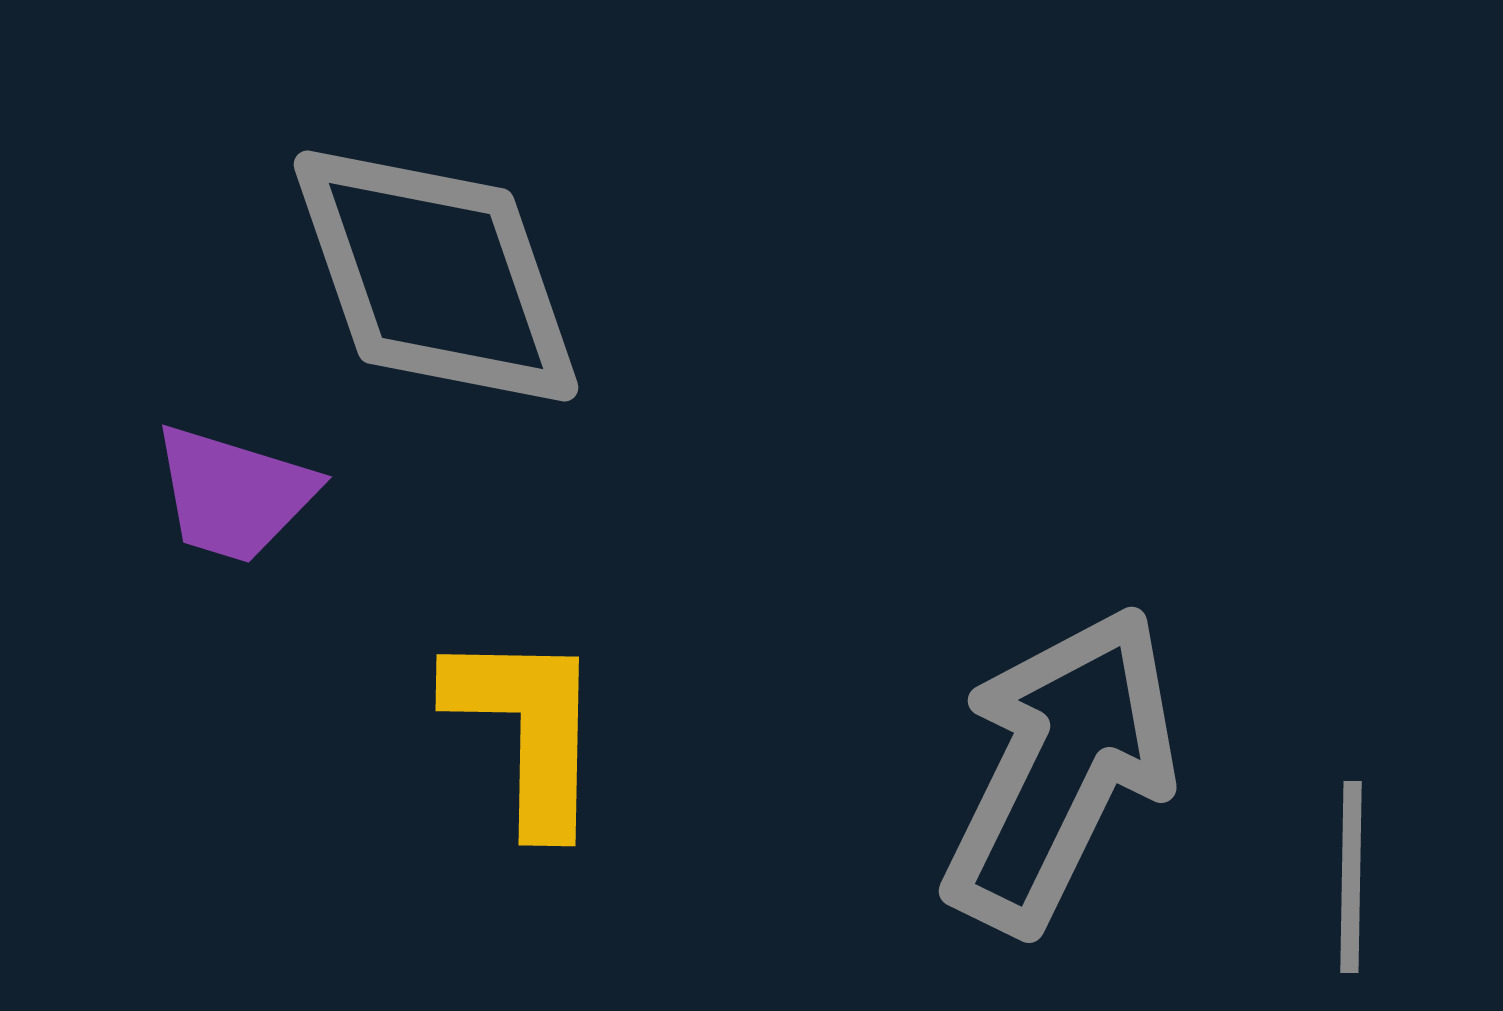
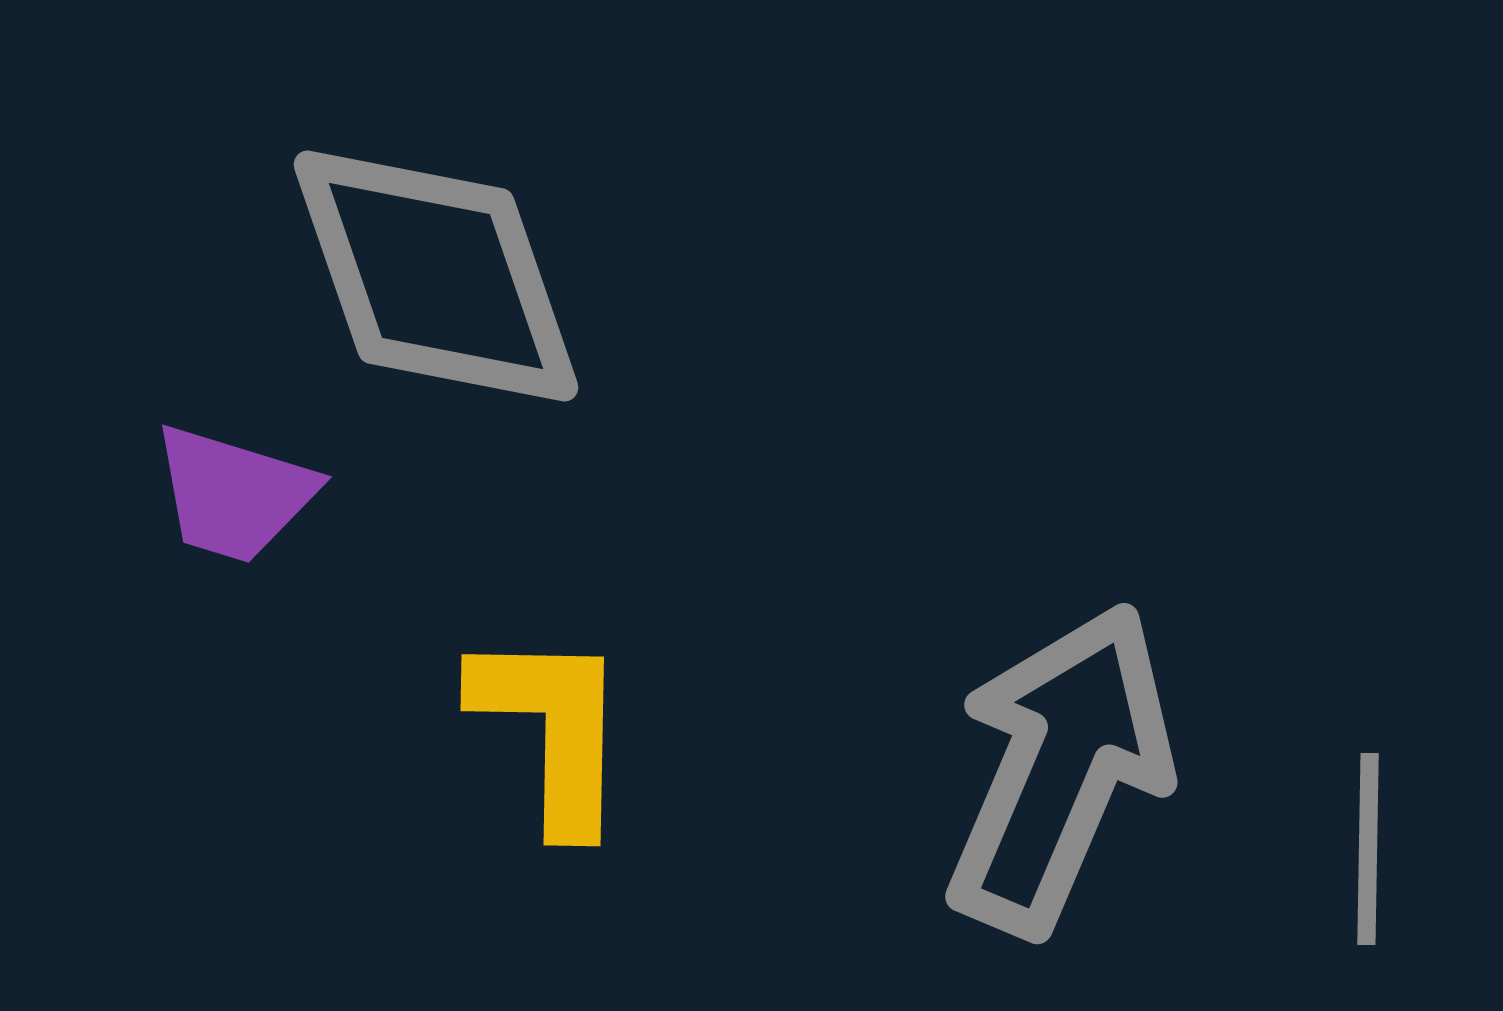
yellow L-shape: moved 25 px right
gray arrow: rotated 3 degrees counterclockwise
gray line: moved 17 px right, 28 px up
